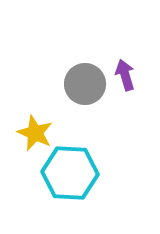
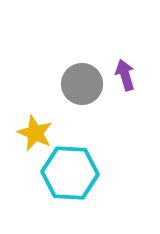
gray circle: moved 3 px left
